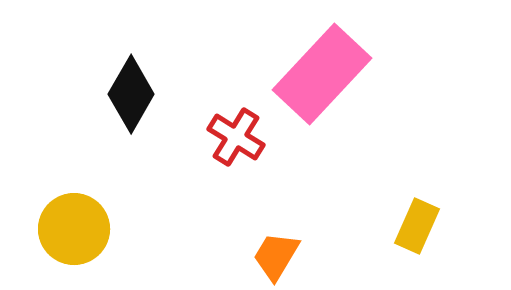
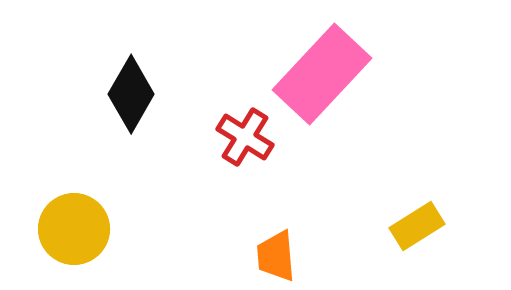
red cross: moved 9 px right
yellow rectangle: rotated 34 degrees clockwise
orange trapezoid: rotated 36 degrees counterclockwise
